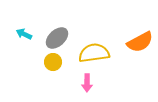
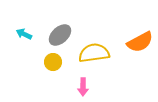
gray ellipse: moved 3 px right, 3 px up
pink arrow: moved 4 px left, 4 px down
